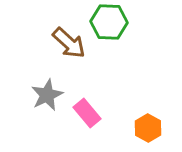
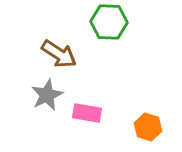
brown arrow: moved 10 px left, 11 px down; rotated 9 degrees counterclockwise
pink rectangle: rotated 40 degrees counterclockwise
orange hexagon: moved 1 px up; rotated 12 degrees counterclockwise
